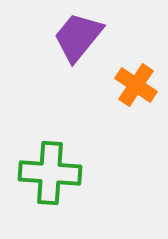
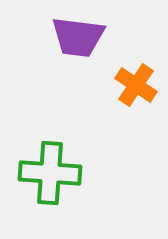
purple trapezoid: rotated 122 degrees counterclockwise
